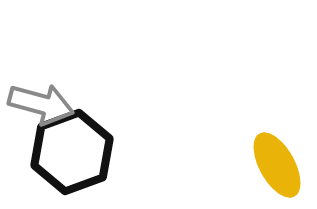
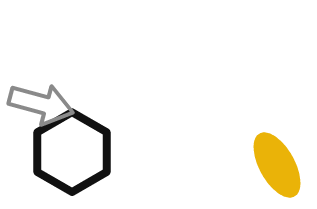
black hexagon: rotated 10 degrees counterclockwise
